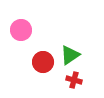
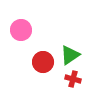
red cross: moved 1 px left, 1 px up
